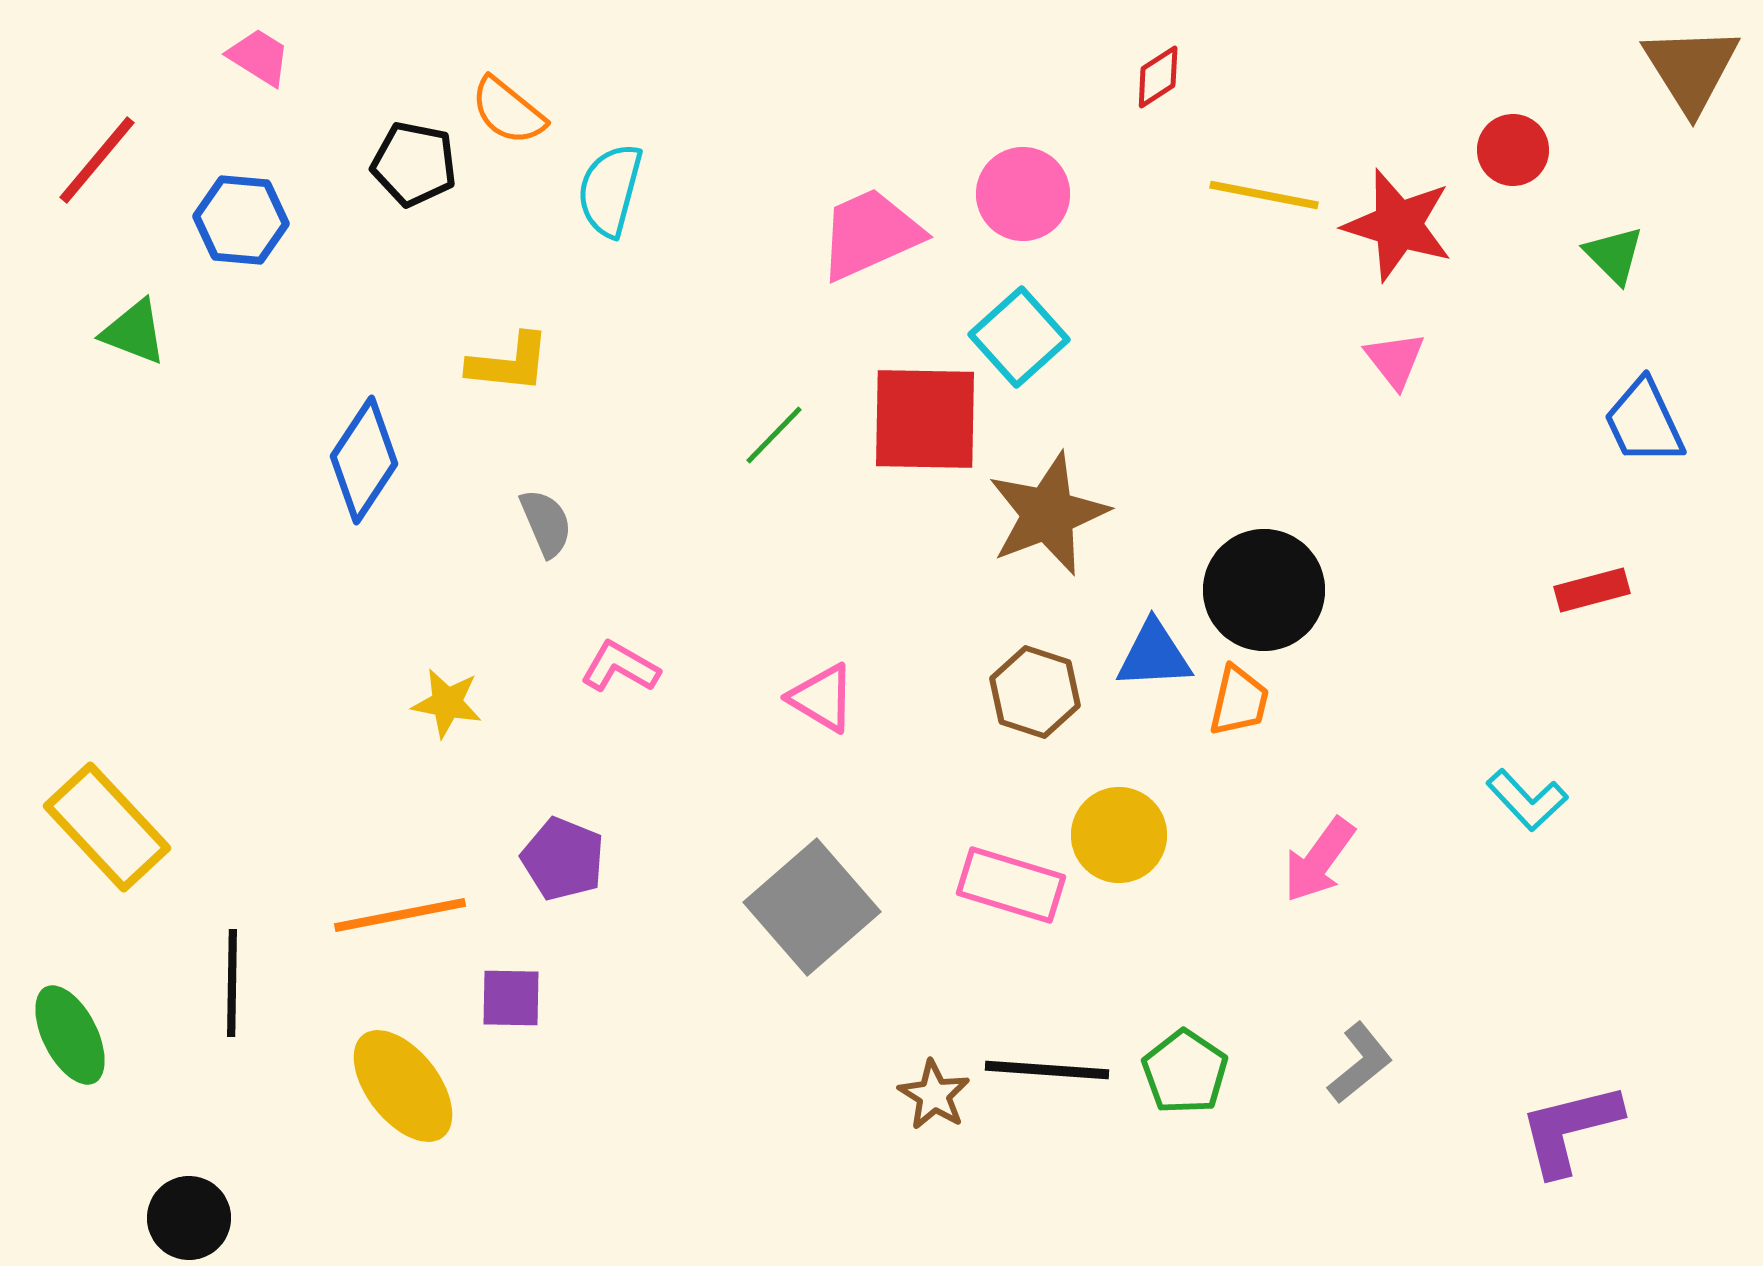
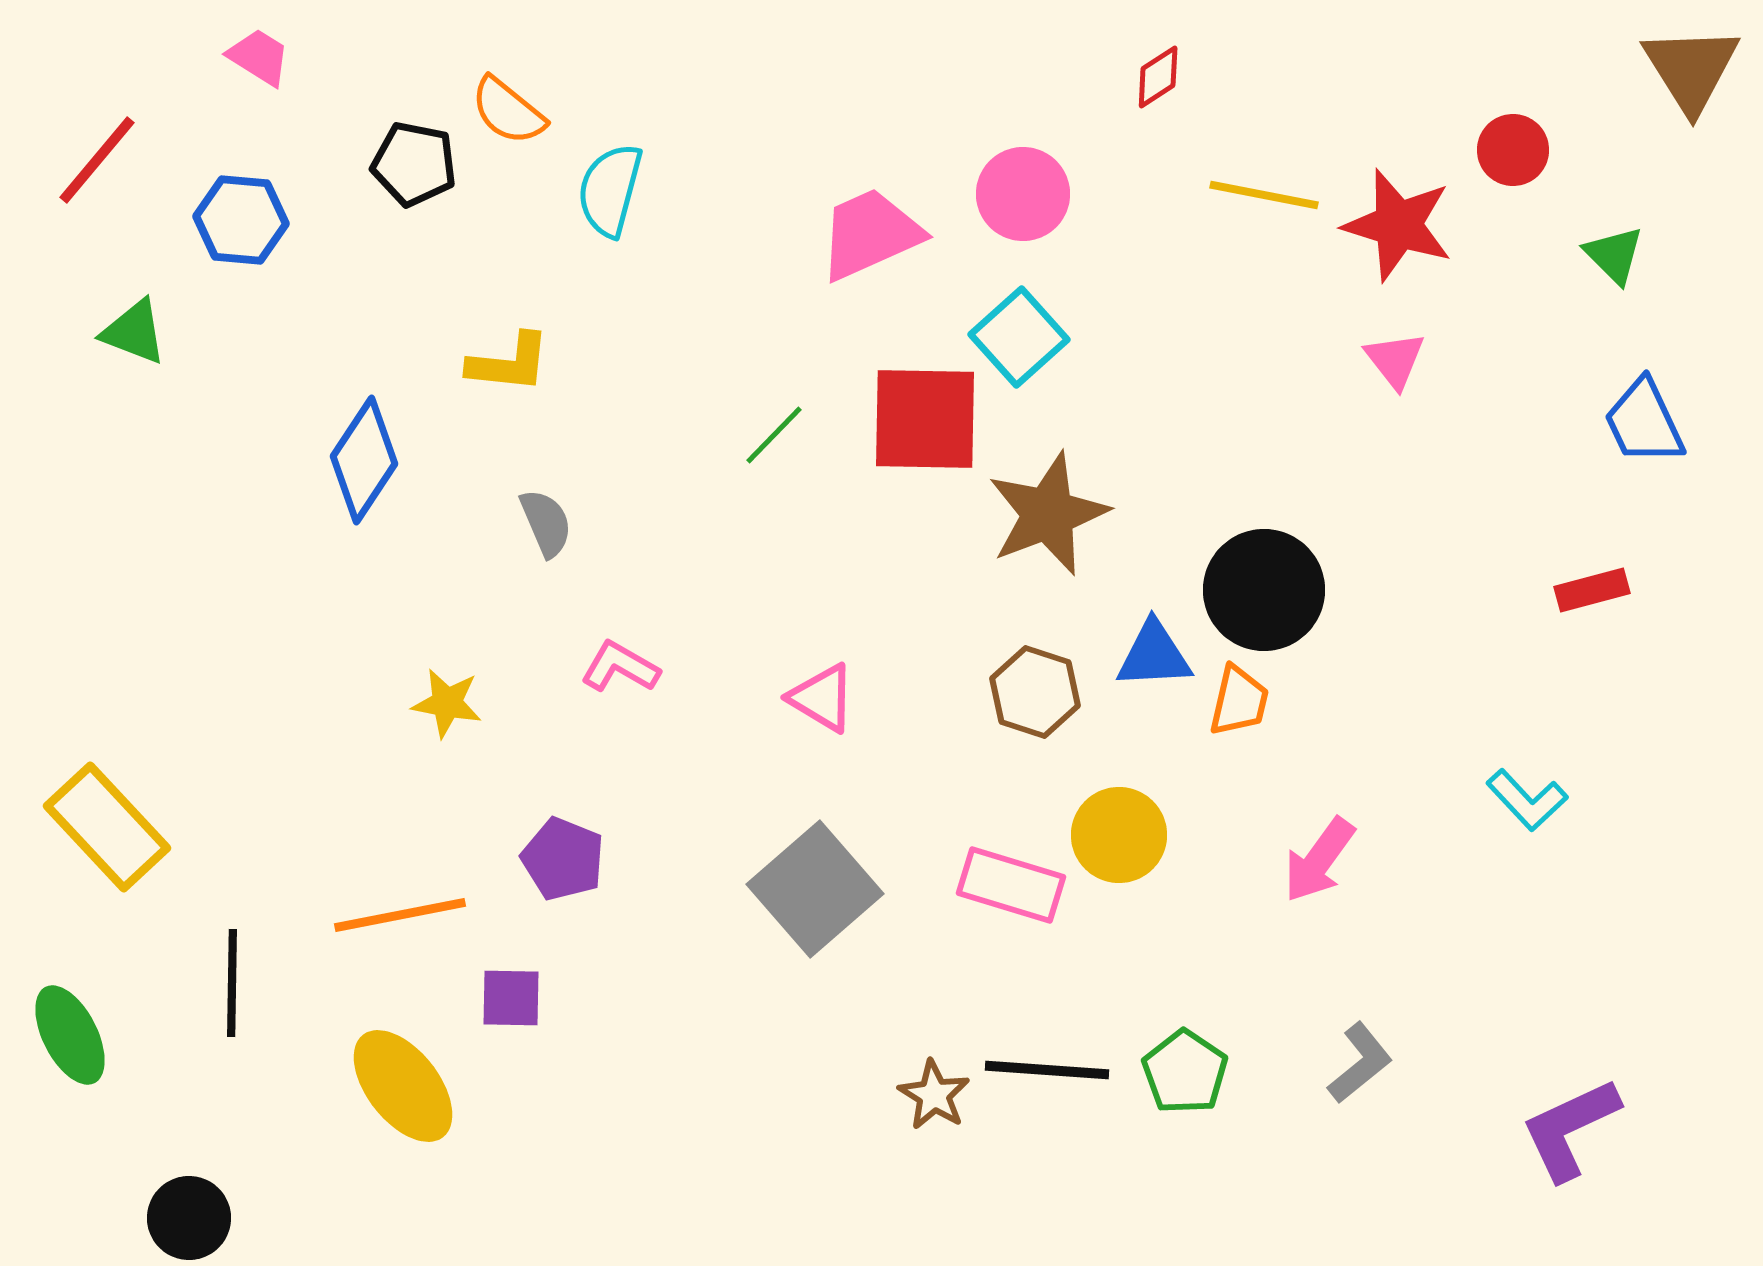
gray square at (812, 907): moved 3 px right, 18 px up
purple L-shape at (1570, 1129): rotated 11 degrees counterclockwise
